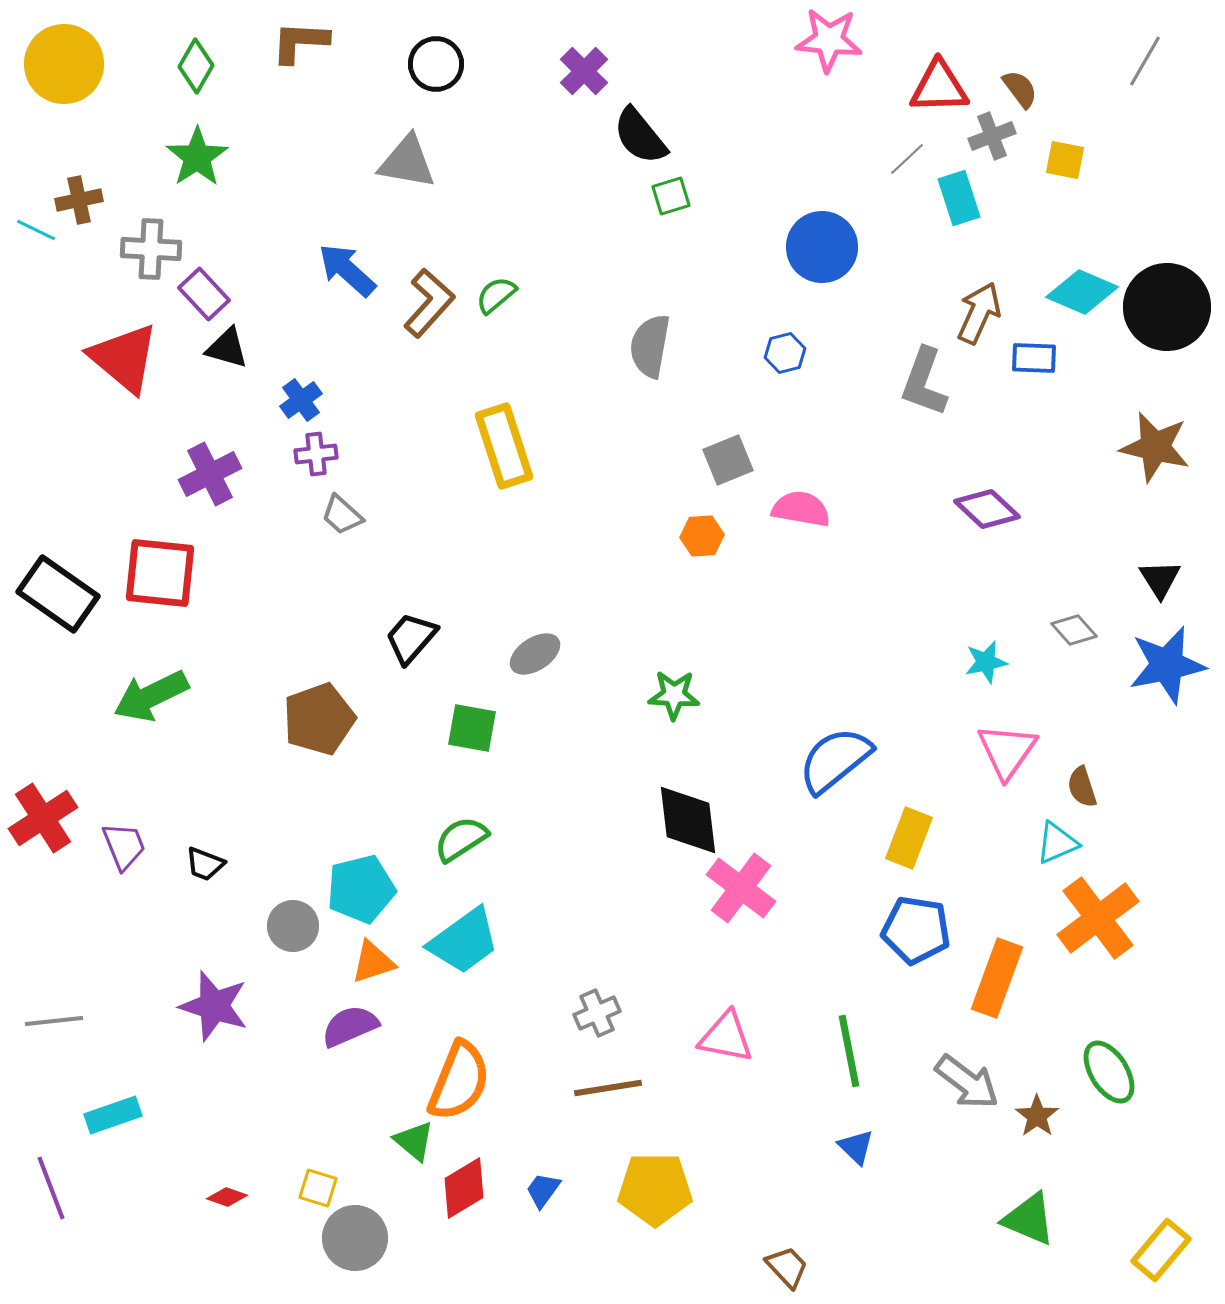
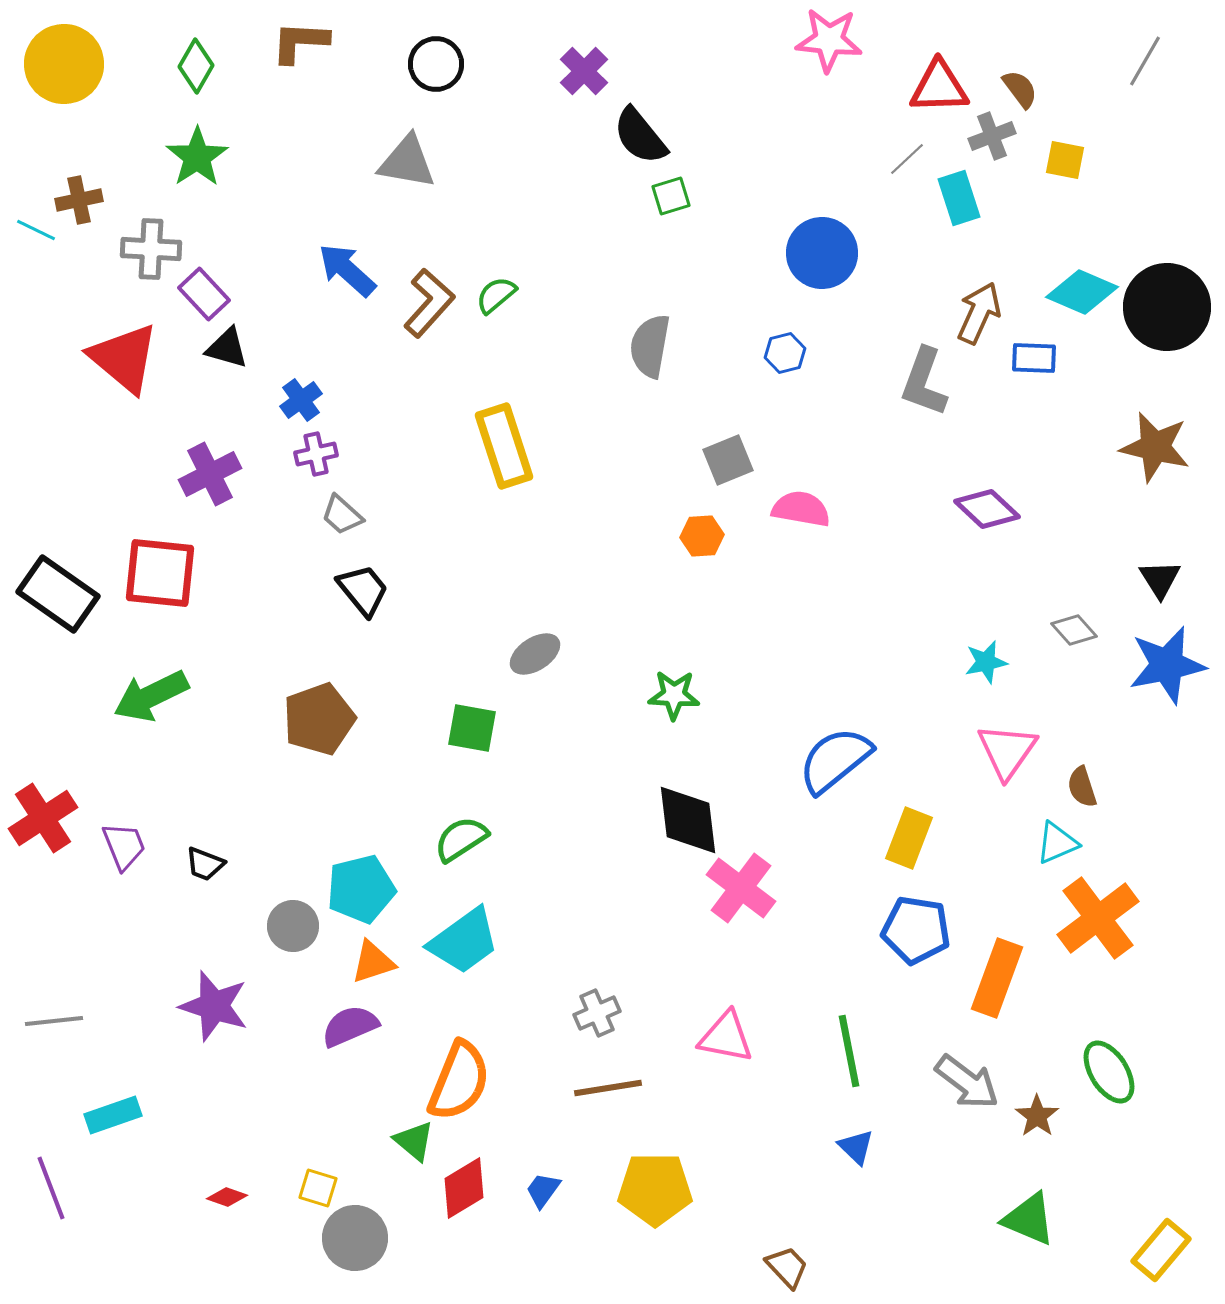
blue circle at (822, 247): moved 6 px down
purple cross at (316, 454): rotated 6 degrees counterclockwise
black trapezoid at (411, 638): moved 48 px left, 48 px up; rotated 100 degrees clockwise
